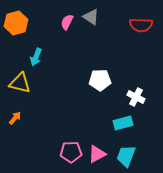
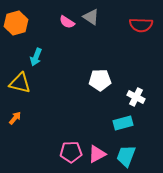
pink semicircle: rotated 84 degrees counterclockwise
